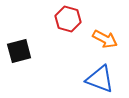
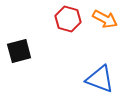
orange arrow: moved 20 px up
